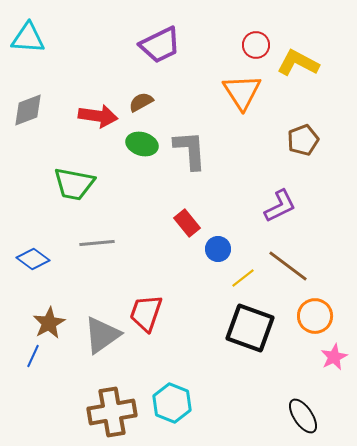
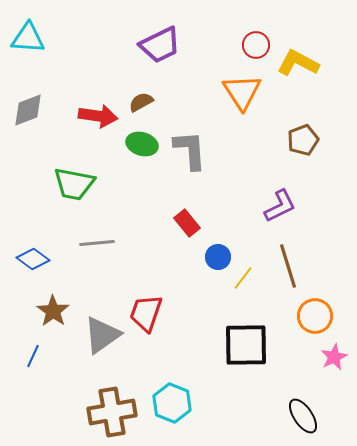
blue circle: moved 8 px down
brown line: rotated 36 degrees clockwise
yellow line: rotated 15 degrees counterclockwise
brown star: moved 4 px right, 12 px up; rotated 8 degrees counterclockwise
black square: moved 4 px left, 17 px down; rotated 21 degrees counterclockwise
